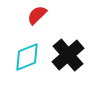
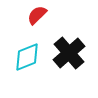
black cross: moved 1 px right, 2 px up
